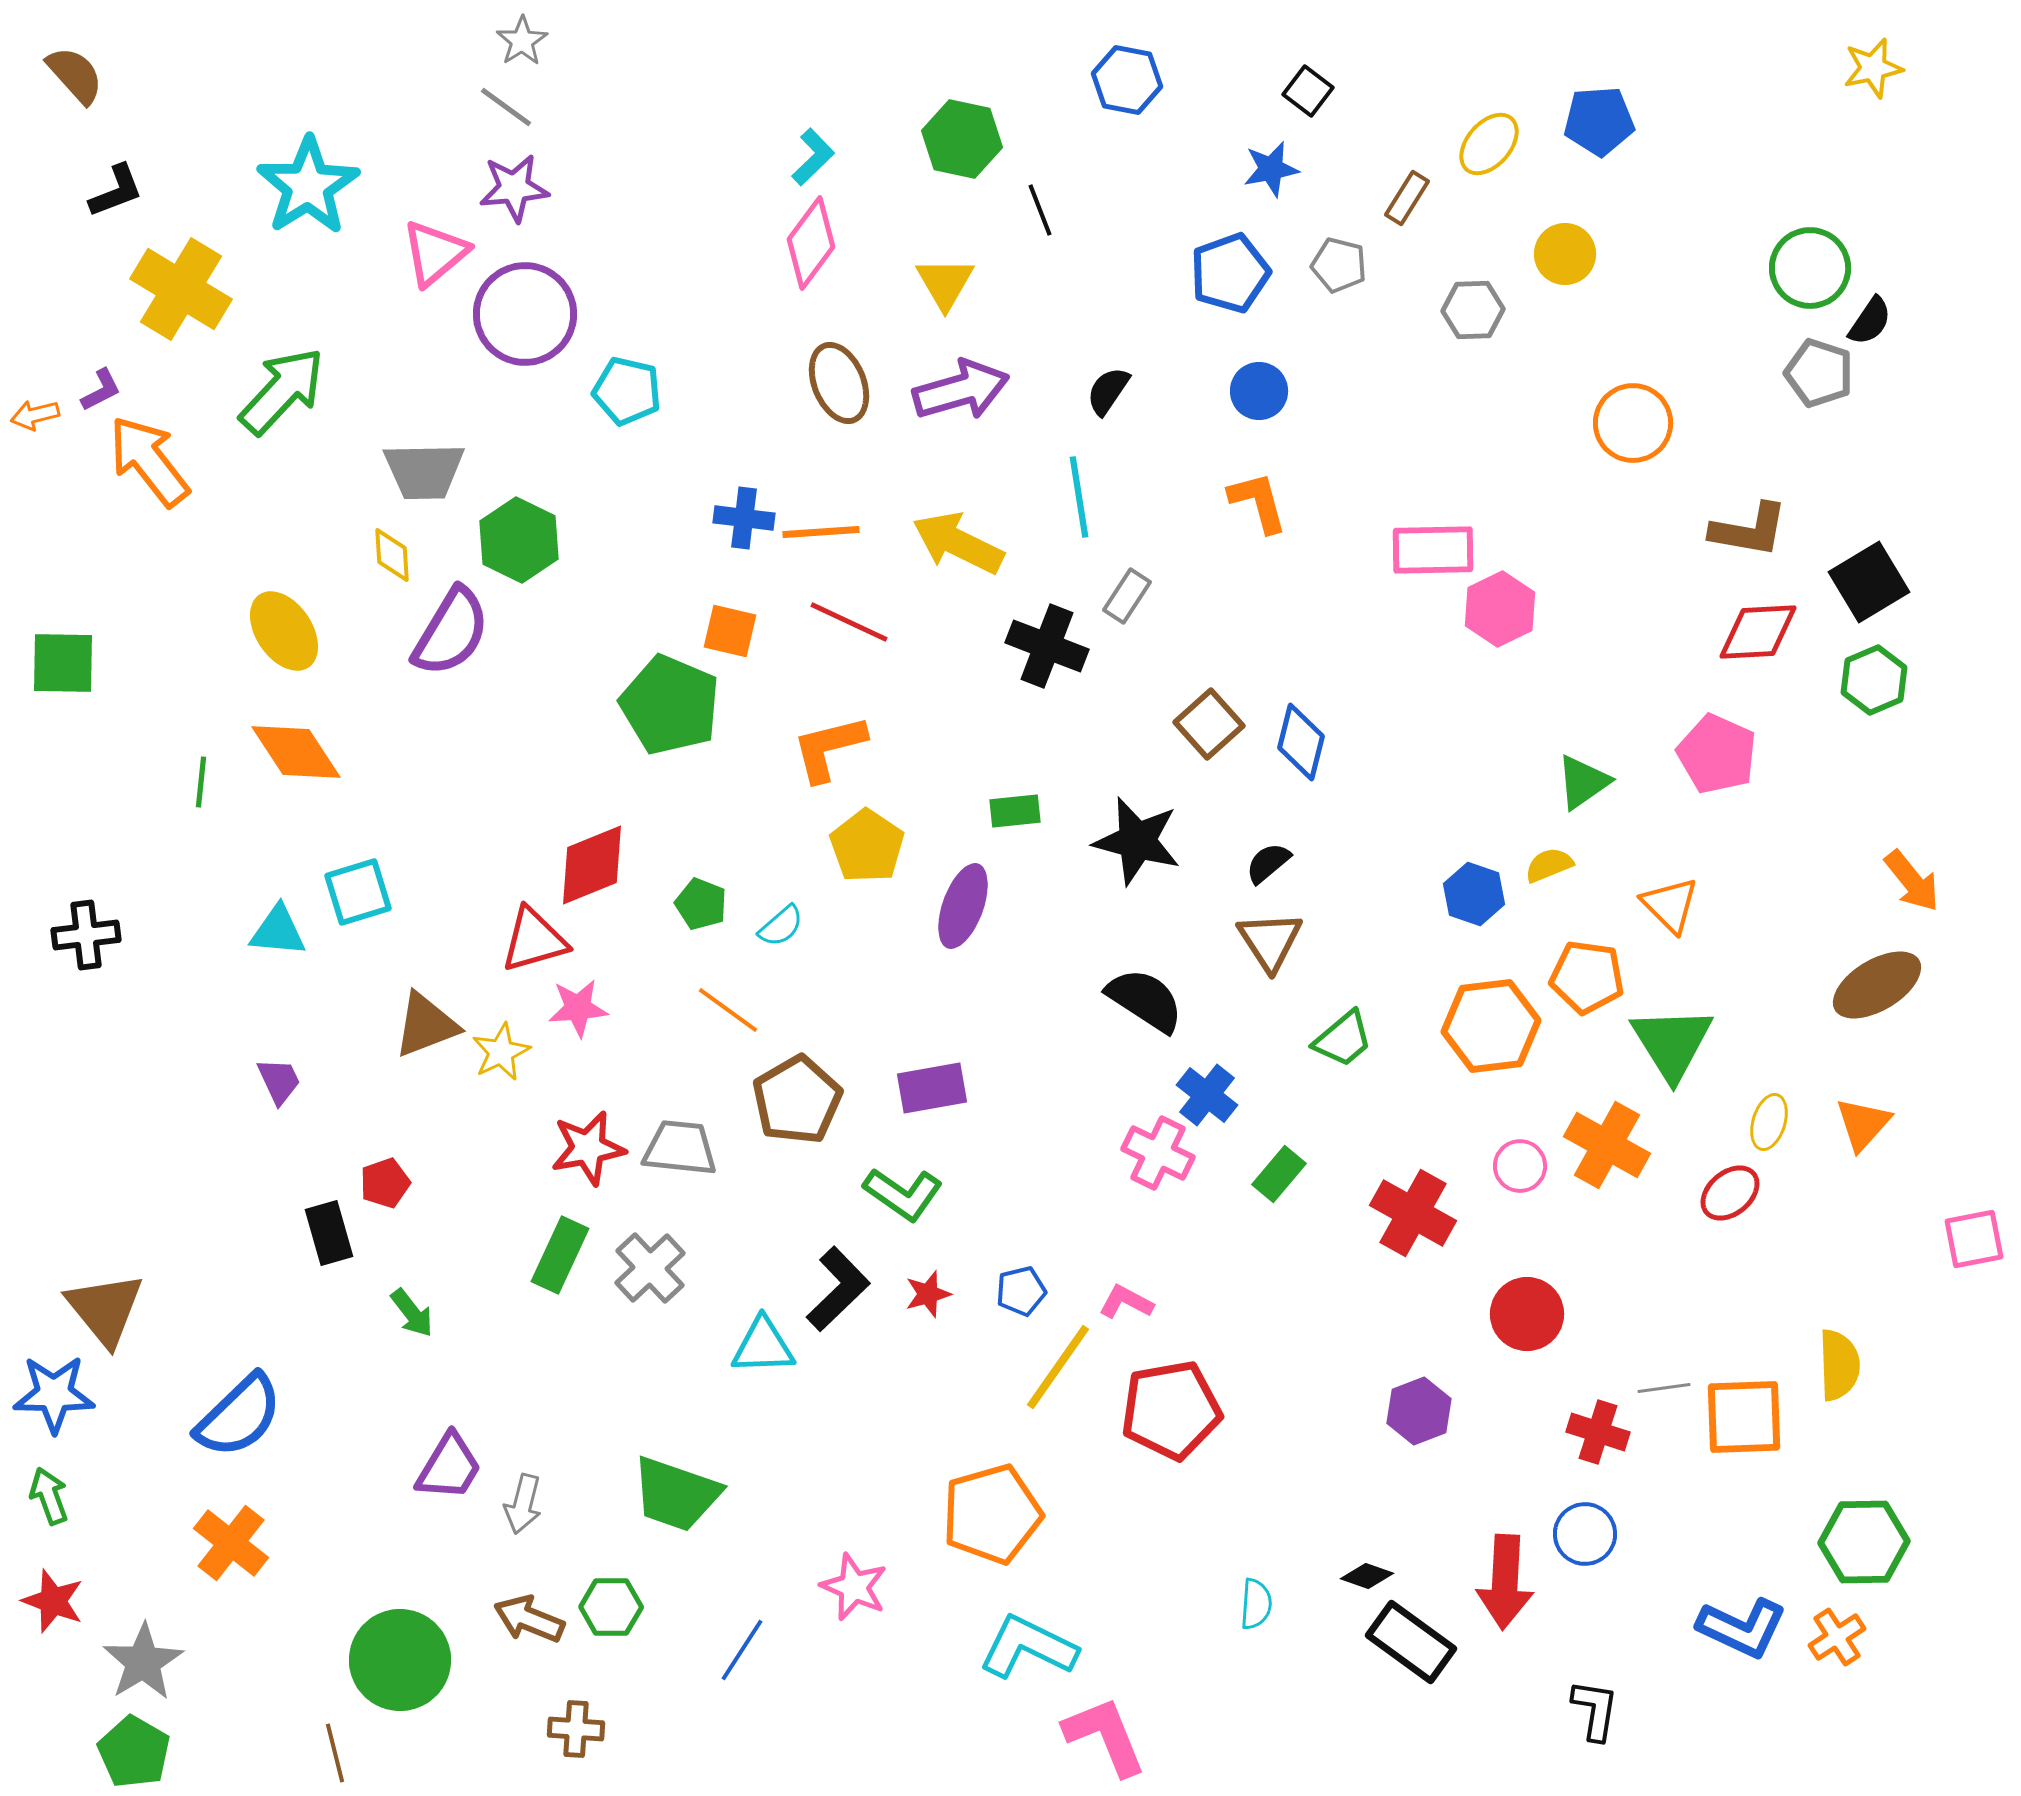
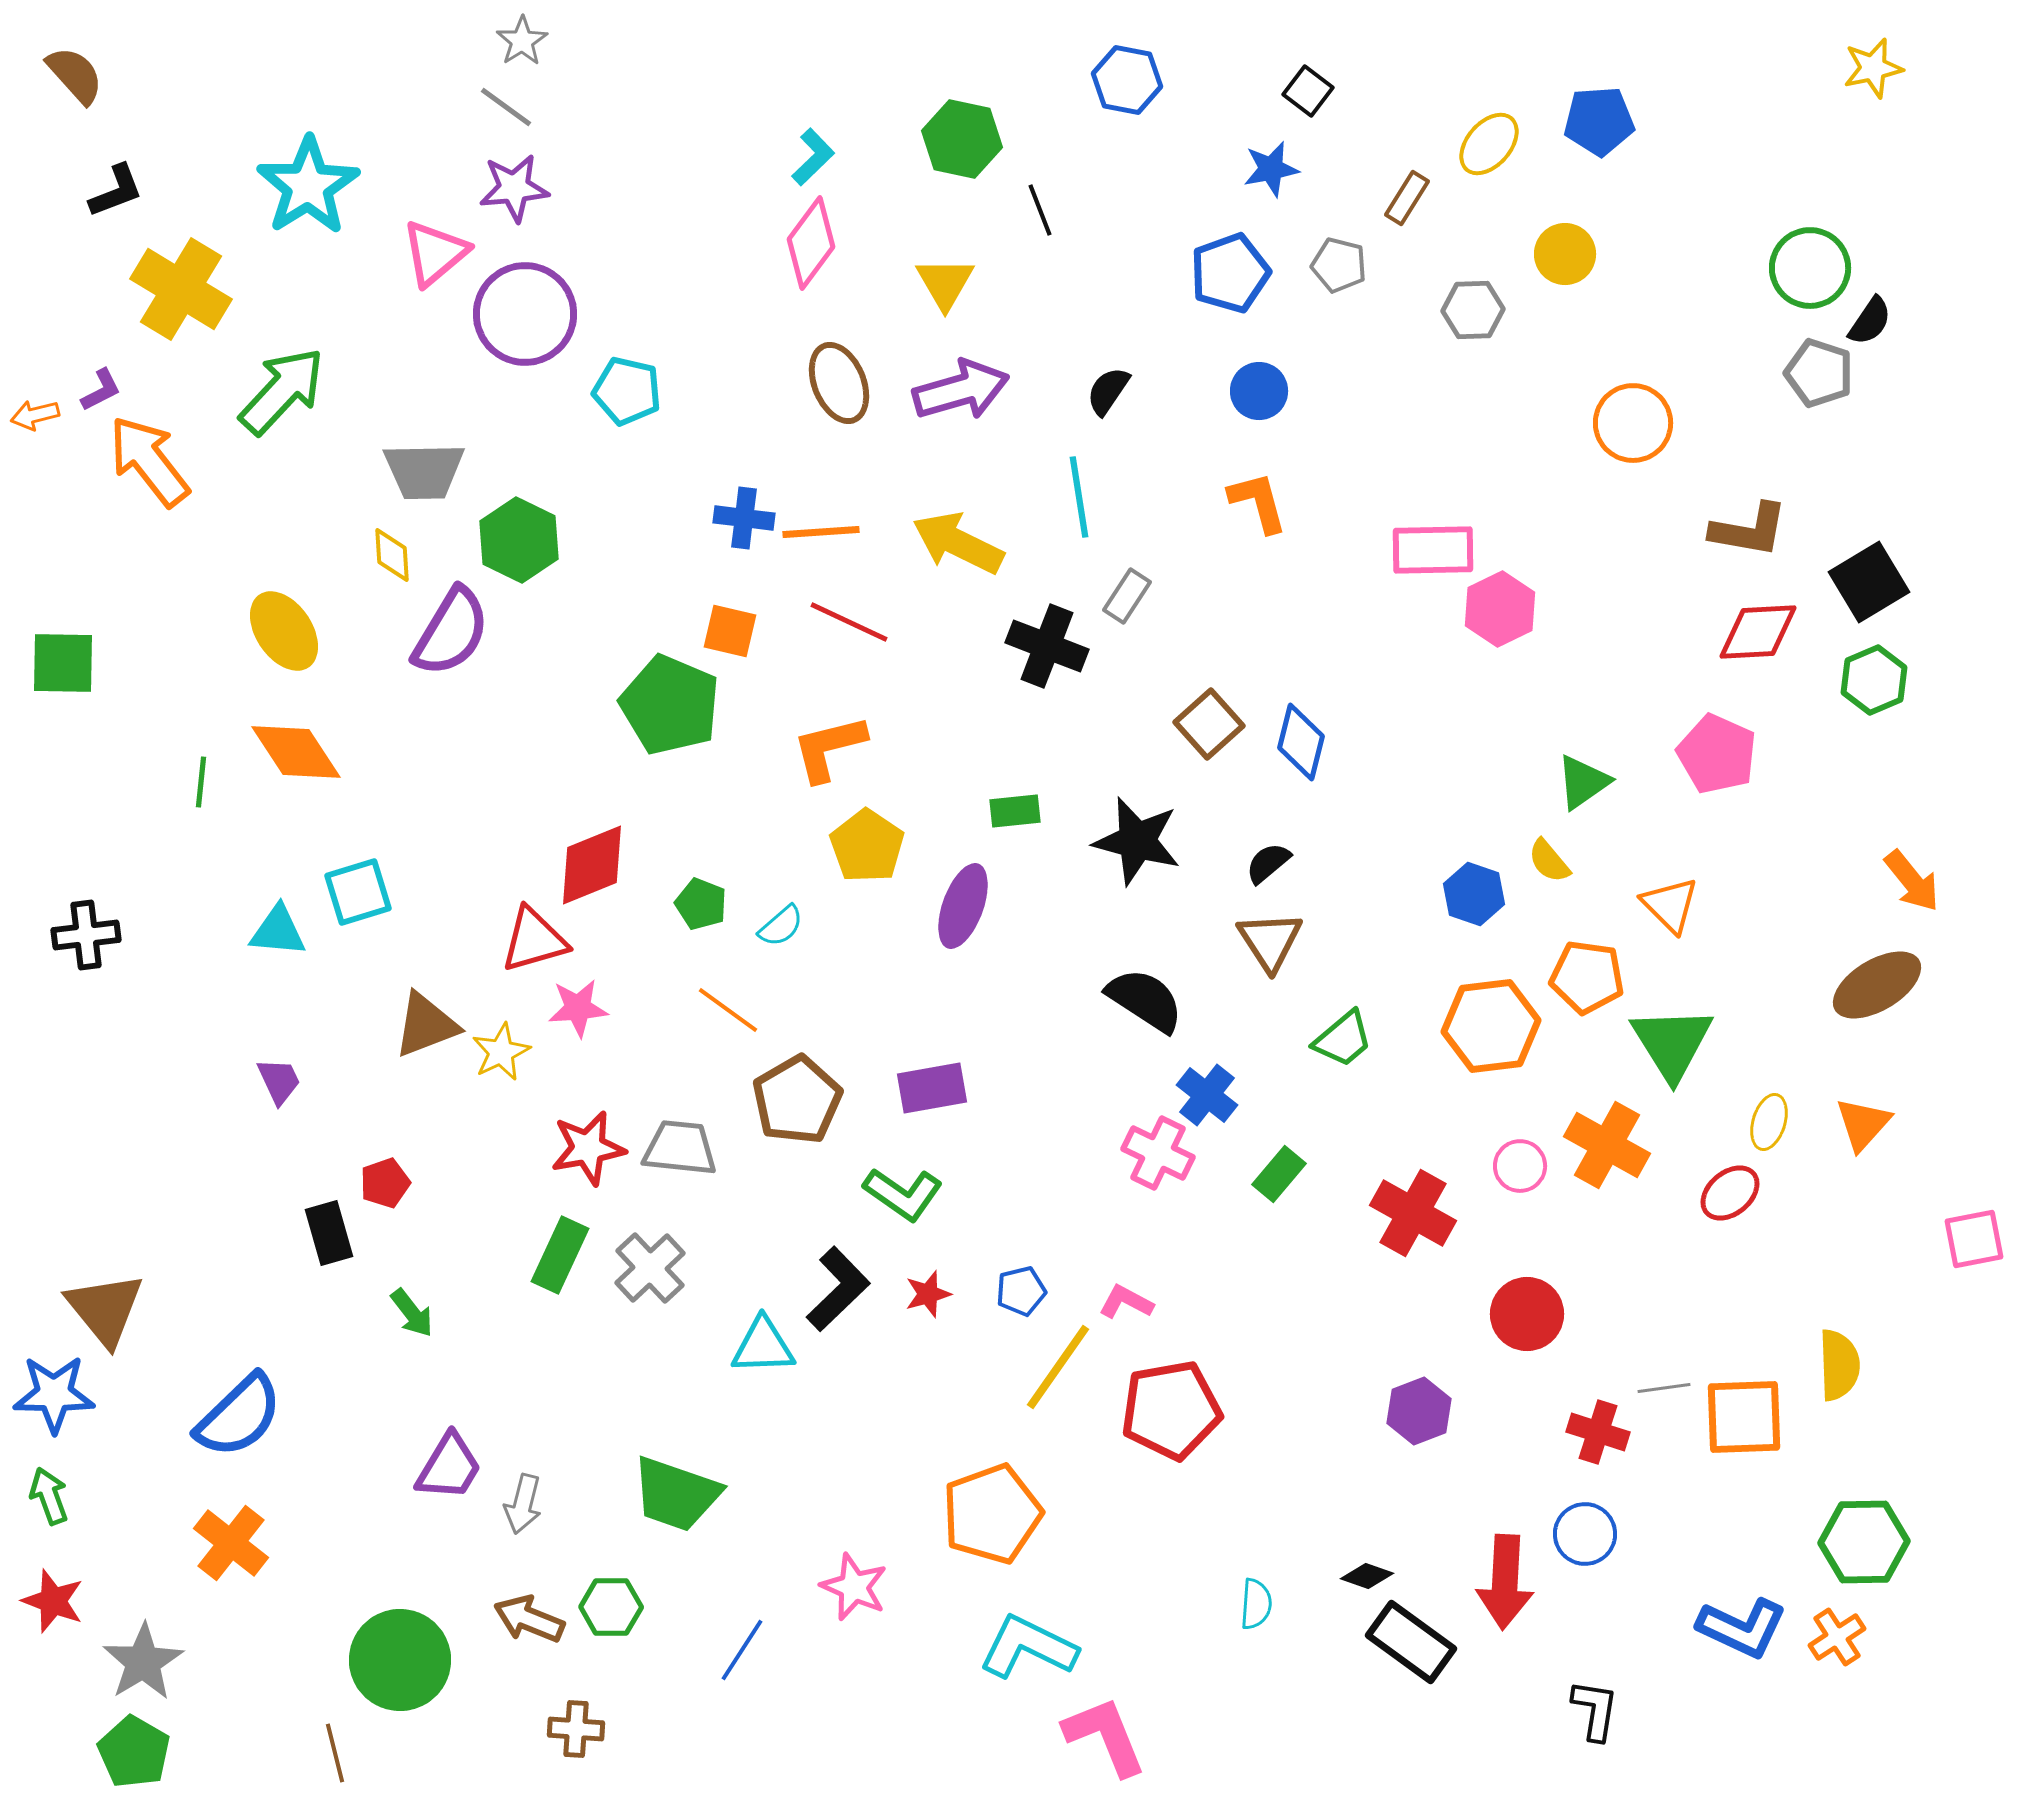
yellow semicircle at (1549, 865): moved 4 px up; rotated 108 degrees counterclockwise
orange pentagon at (992, 1514): rotated 4 degrees counterclockwise
